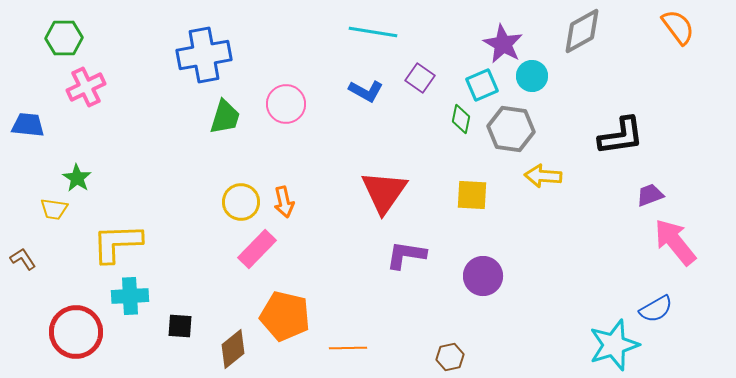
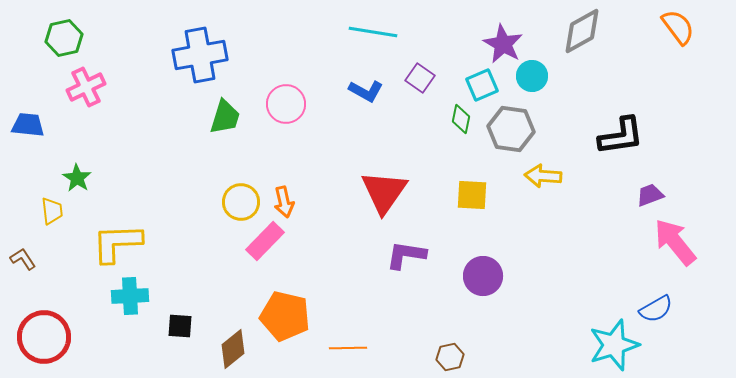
green hexagon: rotated 12 degrees counterclockwise
blue cross: moved 4 px left
yellow trapezoid: moved 2 px left, 2 px down; rotated 104 degrees counterclockwise
pink rectangle: moved 8 px right, 8 px up
red circle: moved 32 px left, 5 px down
